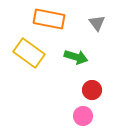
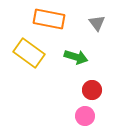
pink circle: moved 2 px right
